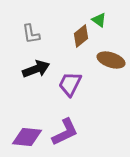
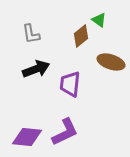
brown ellipse: moved 2 px down
purple trapezoid: rotated 20 degrees counterclockwise
